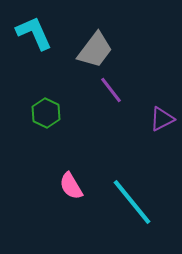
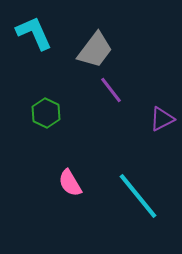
pink semicircle: moved 1 px left, 3 px up
cyan line: moved 6 px right, 6 px up
